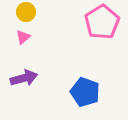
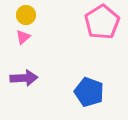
yellow circle: moved 3 px down
purple arrow: rotated 12 degrees clockwise
blue pentagon: moved 4 px right
